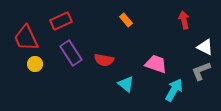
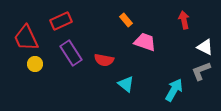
pink trapezoid: moved 11 px left, 22 px up
